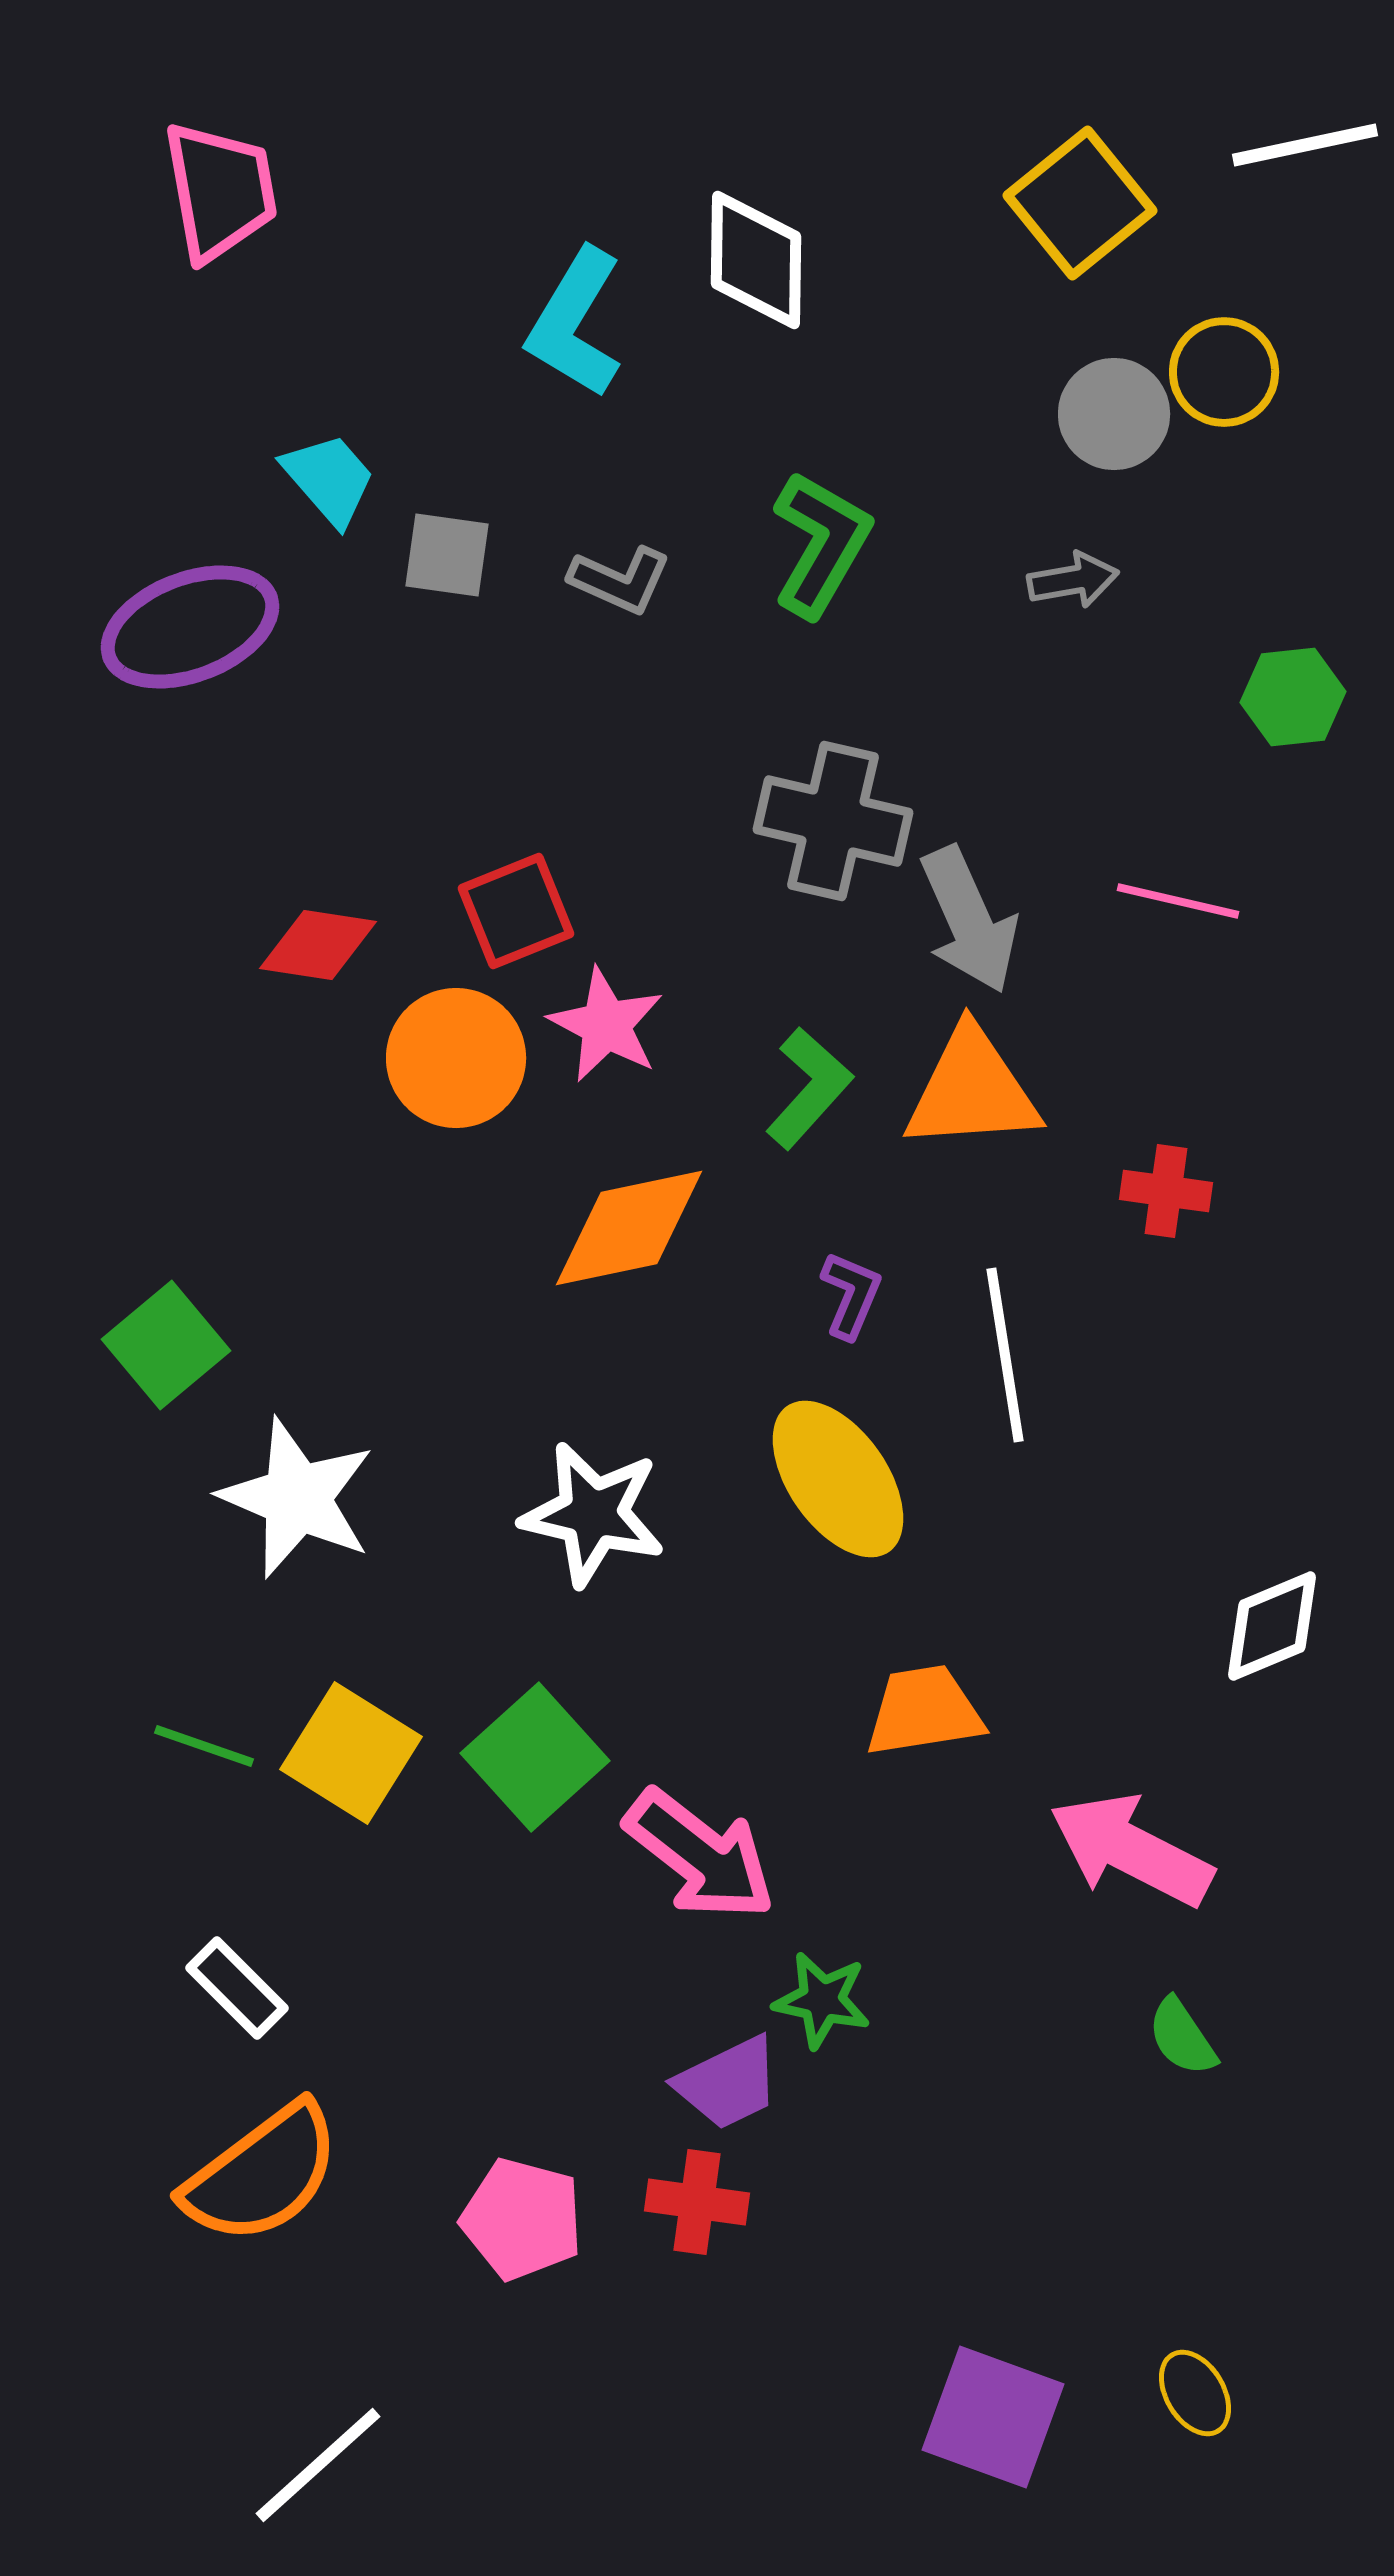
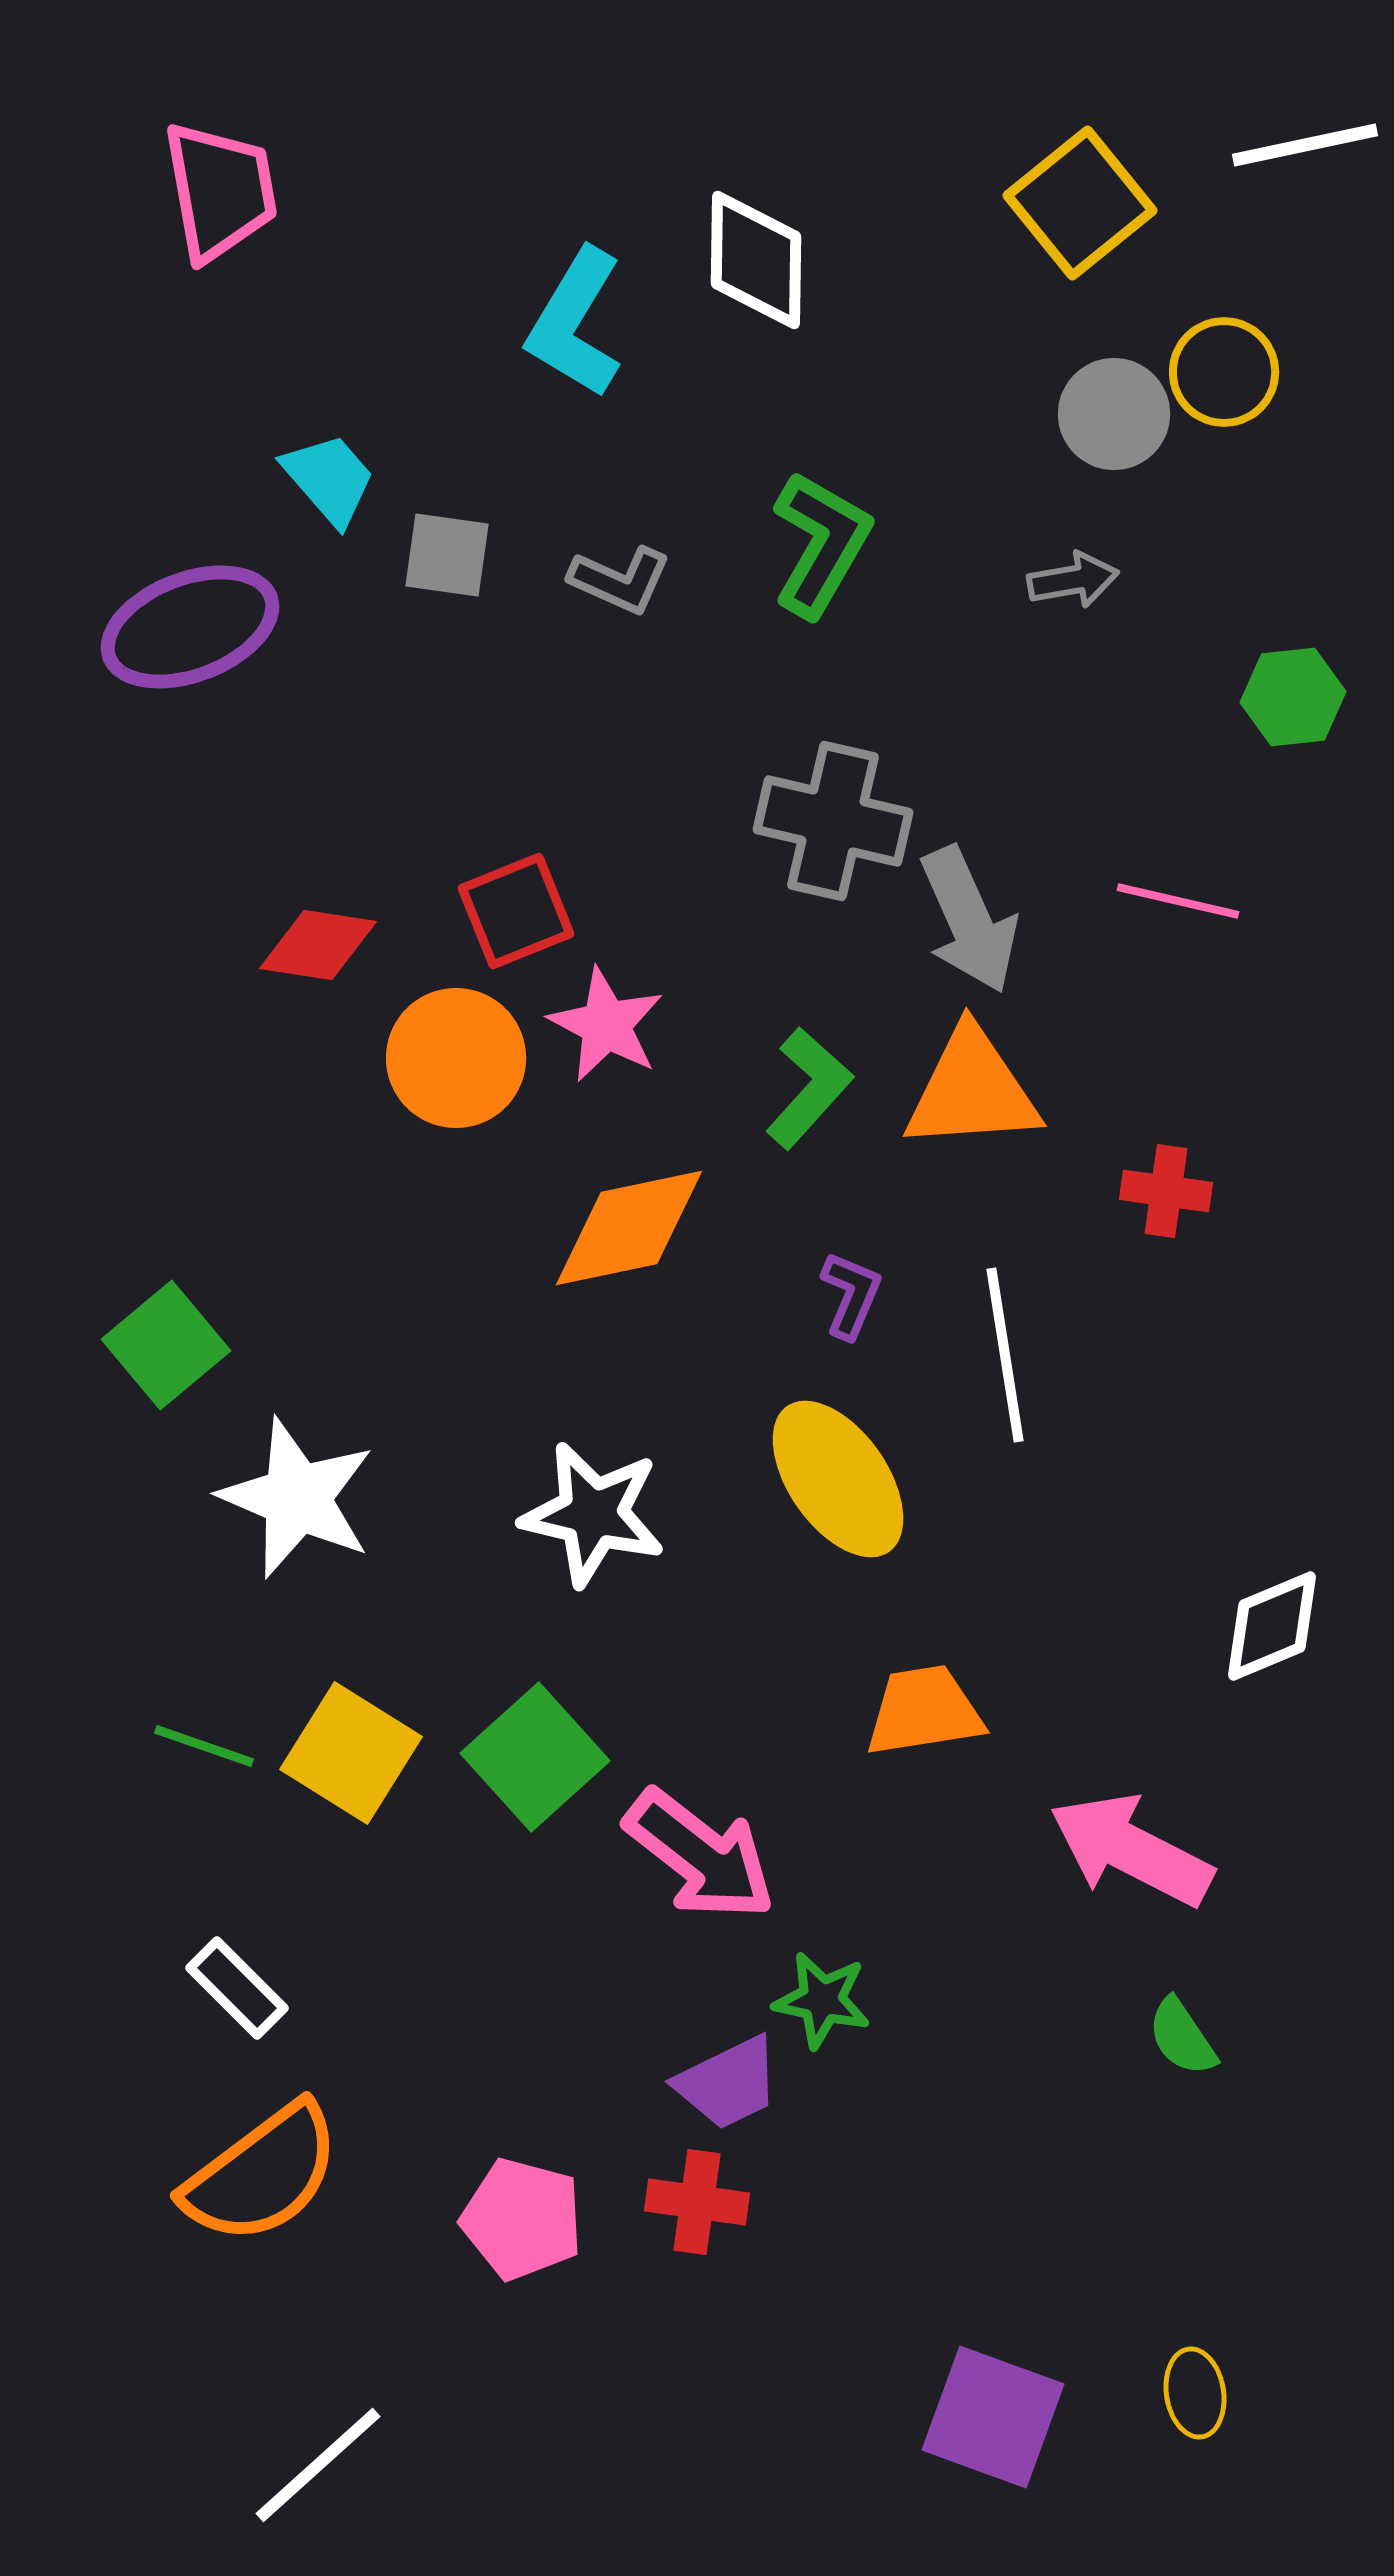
yellow ellipse at (1195, 2393): rotated 22 degrees clockwise
